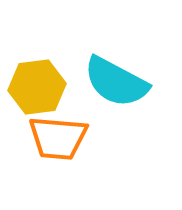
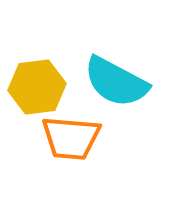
orange trapezoid: moved 13 px right
